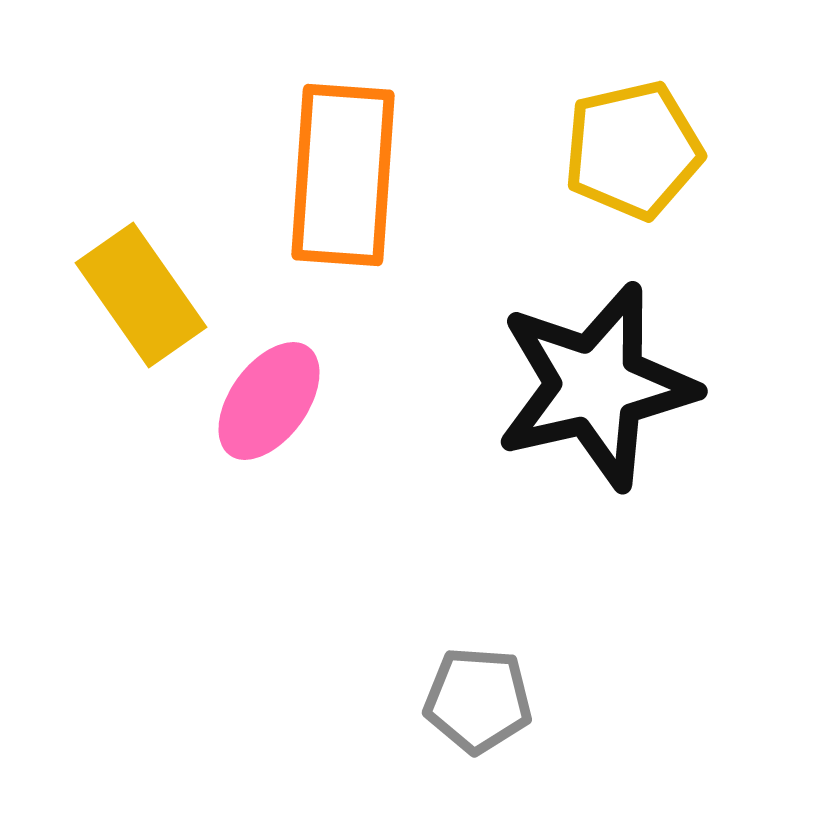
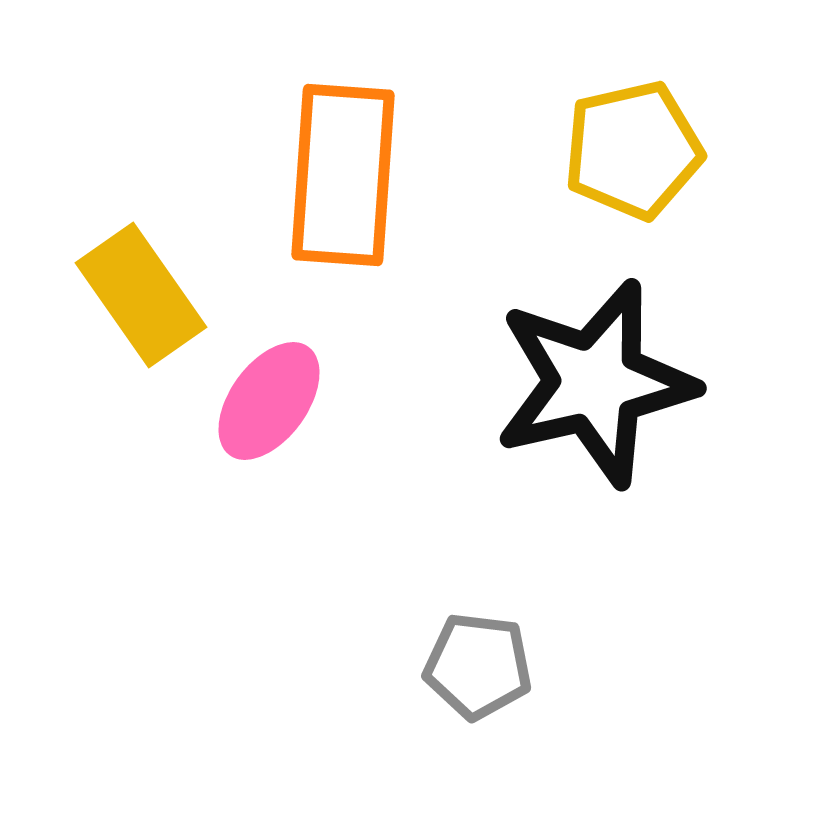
black star: moved 1 px left, 3 px up
gray pentagon: moved 34 px up; rotated 3 degrees clockwise
